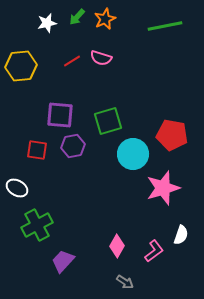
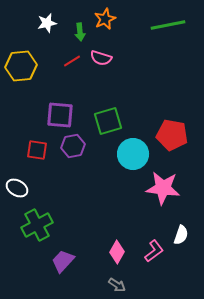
green arrow: moved 3 px right, 15 px down; rotated 48 degrees counterclockwise
green line: moved 3 px right, 1 px up
pink star: rotated 24 degrees clockwise
pink diamond: moved 6 px down
gray arrow: moved 8 px left, 3 px down
